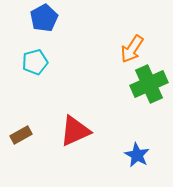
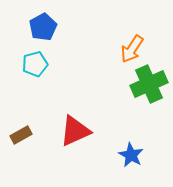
blue pentagon: moved 1 px left, 9 px down
cyan pentagon: moved 2 px down
blue star: moved 6 px left
